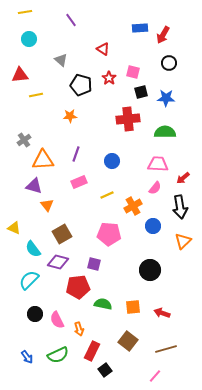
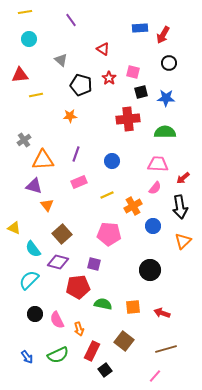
brown square at (62, 234): rotated 12 degrees counterclockwise
brown square at (128, 341): moved 4 px left
